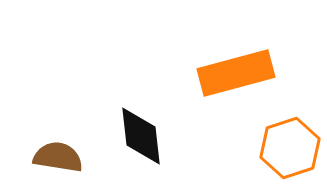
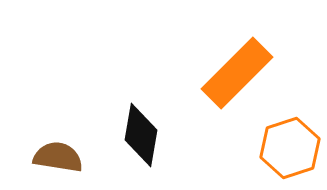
orange rectangle: moved 1 px right; rotated 30 degrees counterclockwise
black diamond: moved 1 px up; rotated 16 degrees clockwise
